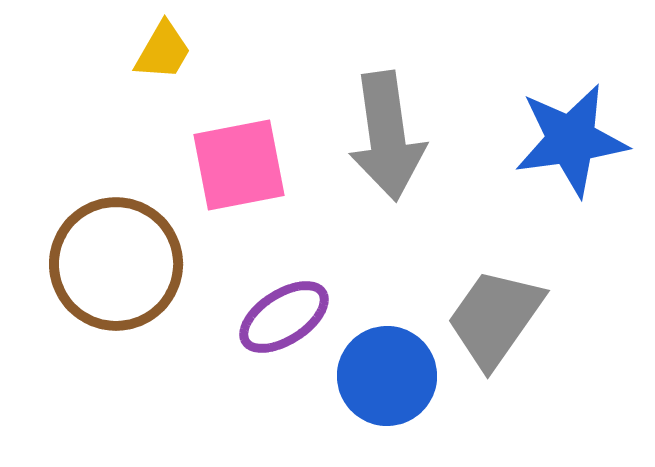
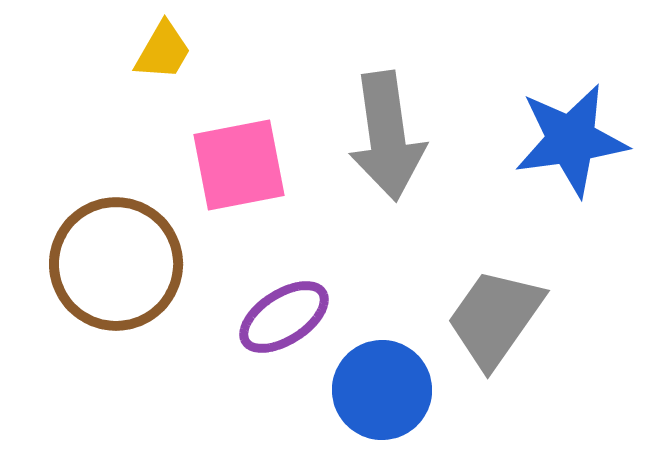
blue circle: moved 5 px left, 14 px down
